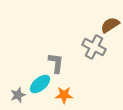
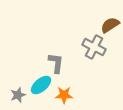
cyan ellipse: moved 1 px right, 1 px down
